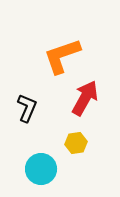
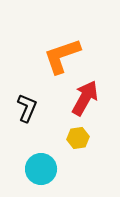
yellow hexagon: moved 2 px right, 5 px up
